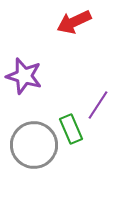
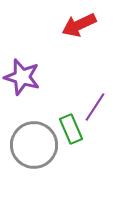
red arrow: moved 5 px right, 3 px down
purple star: moved 2 px left, 1 px down
purple line: moved 3 px left, 2 px down
